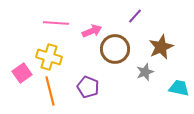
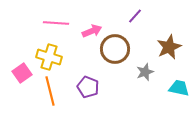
brown star: moved 8 px right
